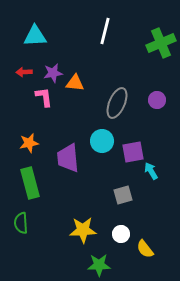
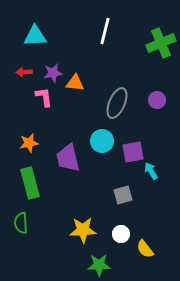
purple trapezoid: rotated 8 degrees counterclockwise
